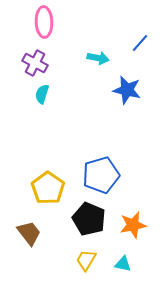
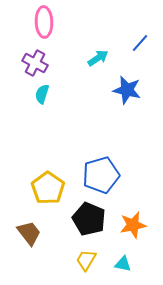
cyan arrow: rotated 45 degrees counterclockwise
